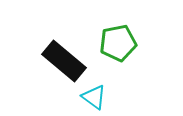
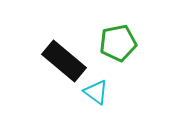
cyan triangle: moved 2 px right, 5 px up
